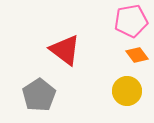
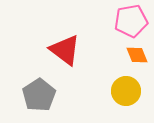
orange diamond: rotated 15 degrees clockwise
yellow circle: moved 1 px left
